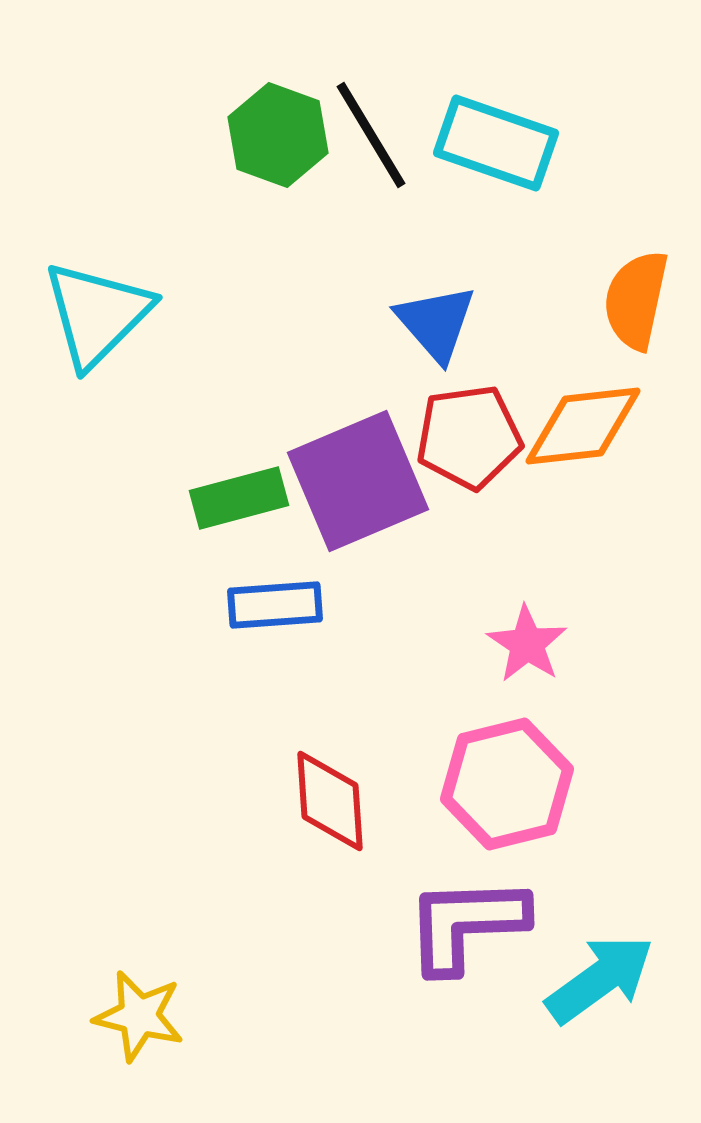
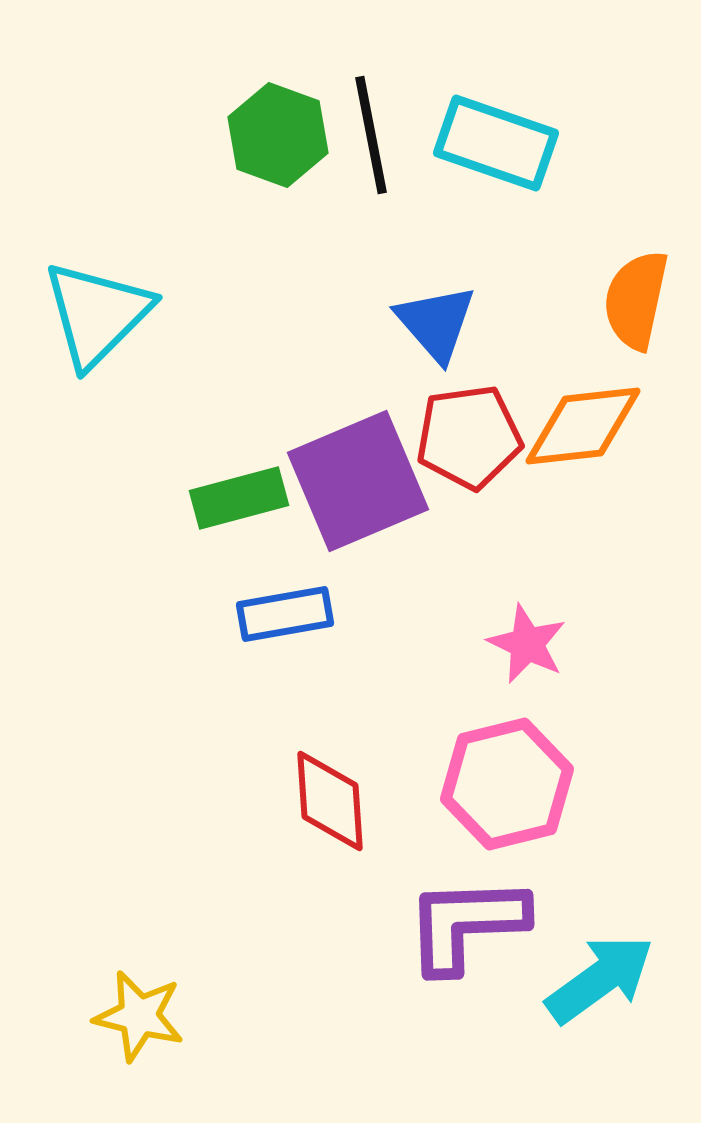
black line: rotated 20 degrees clockwise
blue rectangle: moved 10 px right, 9 px down; rotated 6 degrees counterclockwise
pink star: rotated 8 degrees counterclockwise
